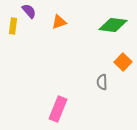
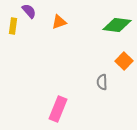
green diamond: moved 4 px right
orange square: moved 1 px right, 1 px up
